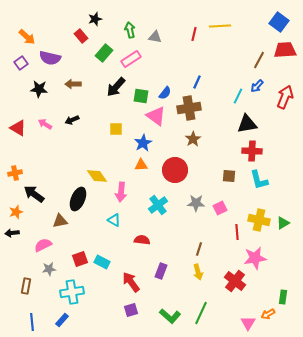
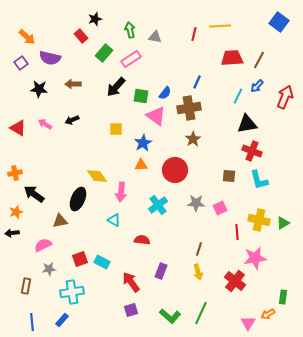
red trapezoid at (285, 50): moved 53 px left, 8 px down
red cross at (252, 151): rotated 18 degrees clockwise
